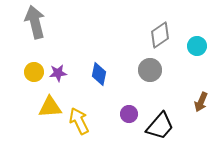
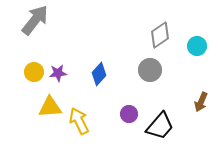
gray arrow: moved 2 px up; rotated 52 degrees clockwise
blue diamond: rotated 30 degrees clockwise
